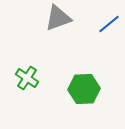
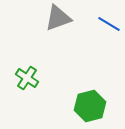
blue line: rotated 70 degrees clockwise
green hexagon: moved 6 px right, 17 px down; rotated 12 degrees counterclockwise
